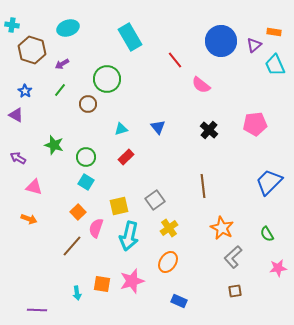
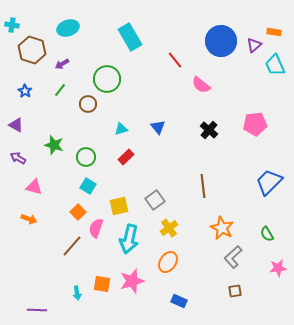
purple triangle at (16, 115): moved 10 px down
cyan square at (86, 182): moved 2 px right, 4 px down
cyan arrow at (129, 236): moved 3 px down
